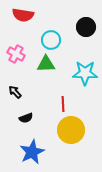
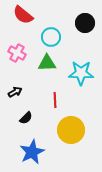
red semicircle: rotated 30 degrees clockwise
black circle: moved 1 px left, 4 px up
cyan circle: moved 3 px up
pink cross: moved 1 px right, 1 px up
green triangle: moved 1 px right, 1 px up
cyan star: moved 4 px left
black arrow: rotated 104 degrees clockwise
red line: moved 8 px left, 4 px up
black semicircle: rotated 24 degrees counterclockwise
